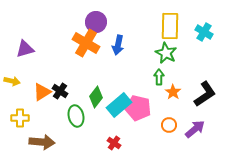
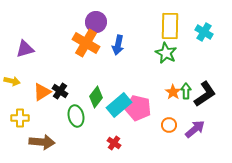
green arrow: moved 27 px right, 14 px down
